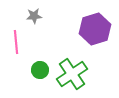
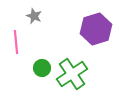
gray star: rotated 28 degrees clockwise
purple hexagon: moved 1 px right
green circle: moved 2 px right, 2 px up
